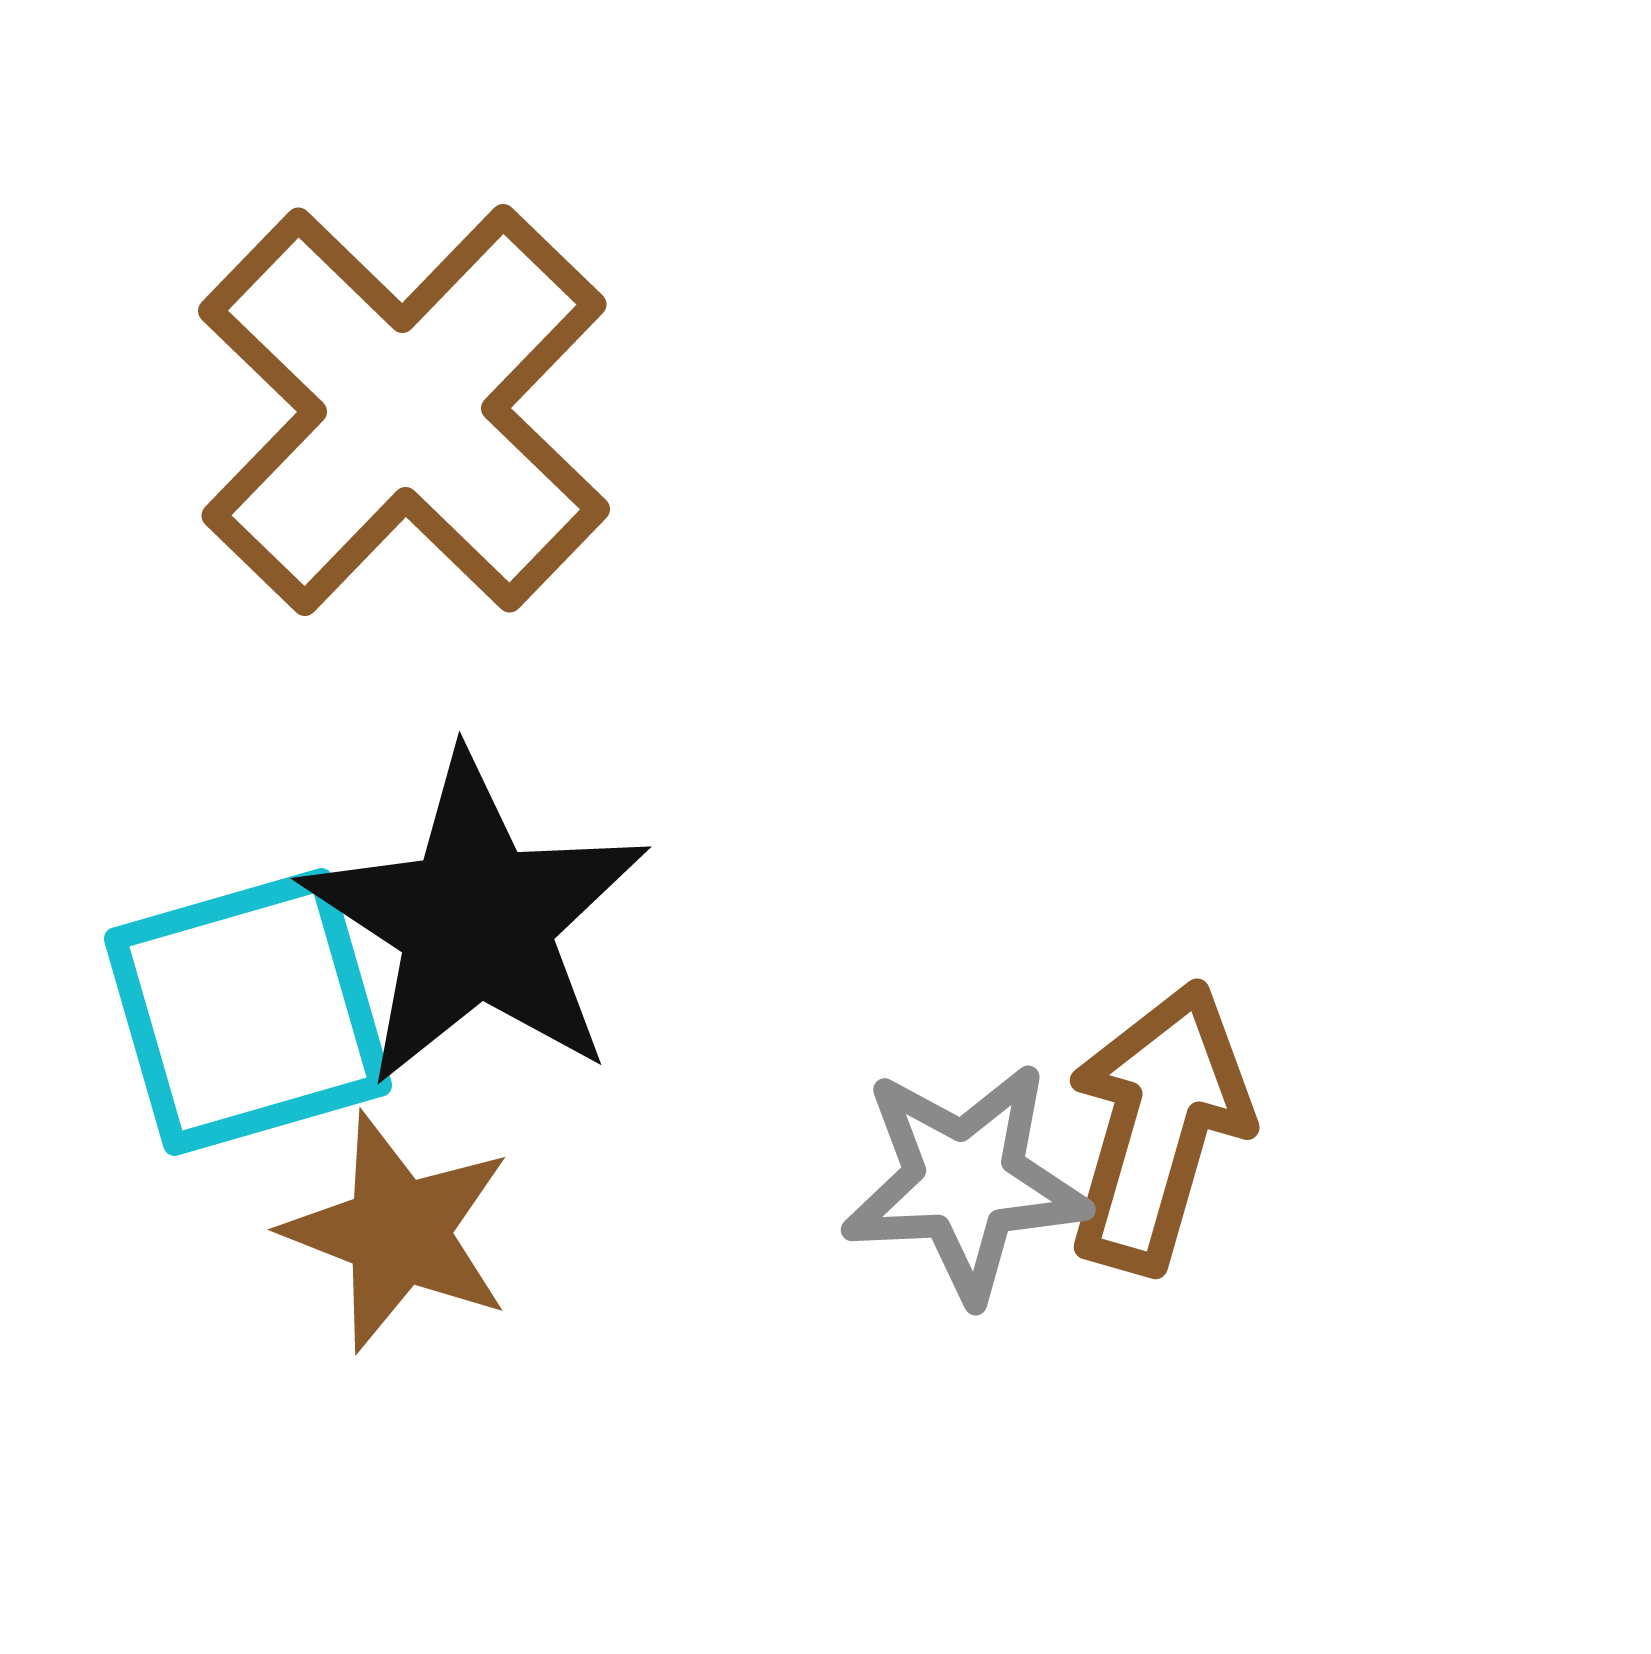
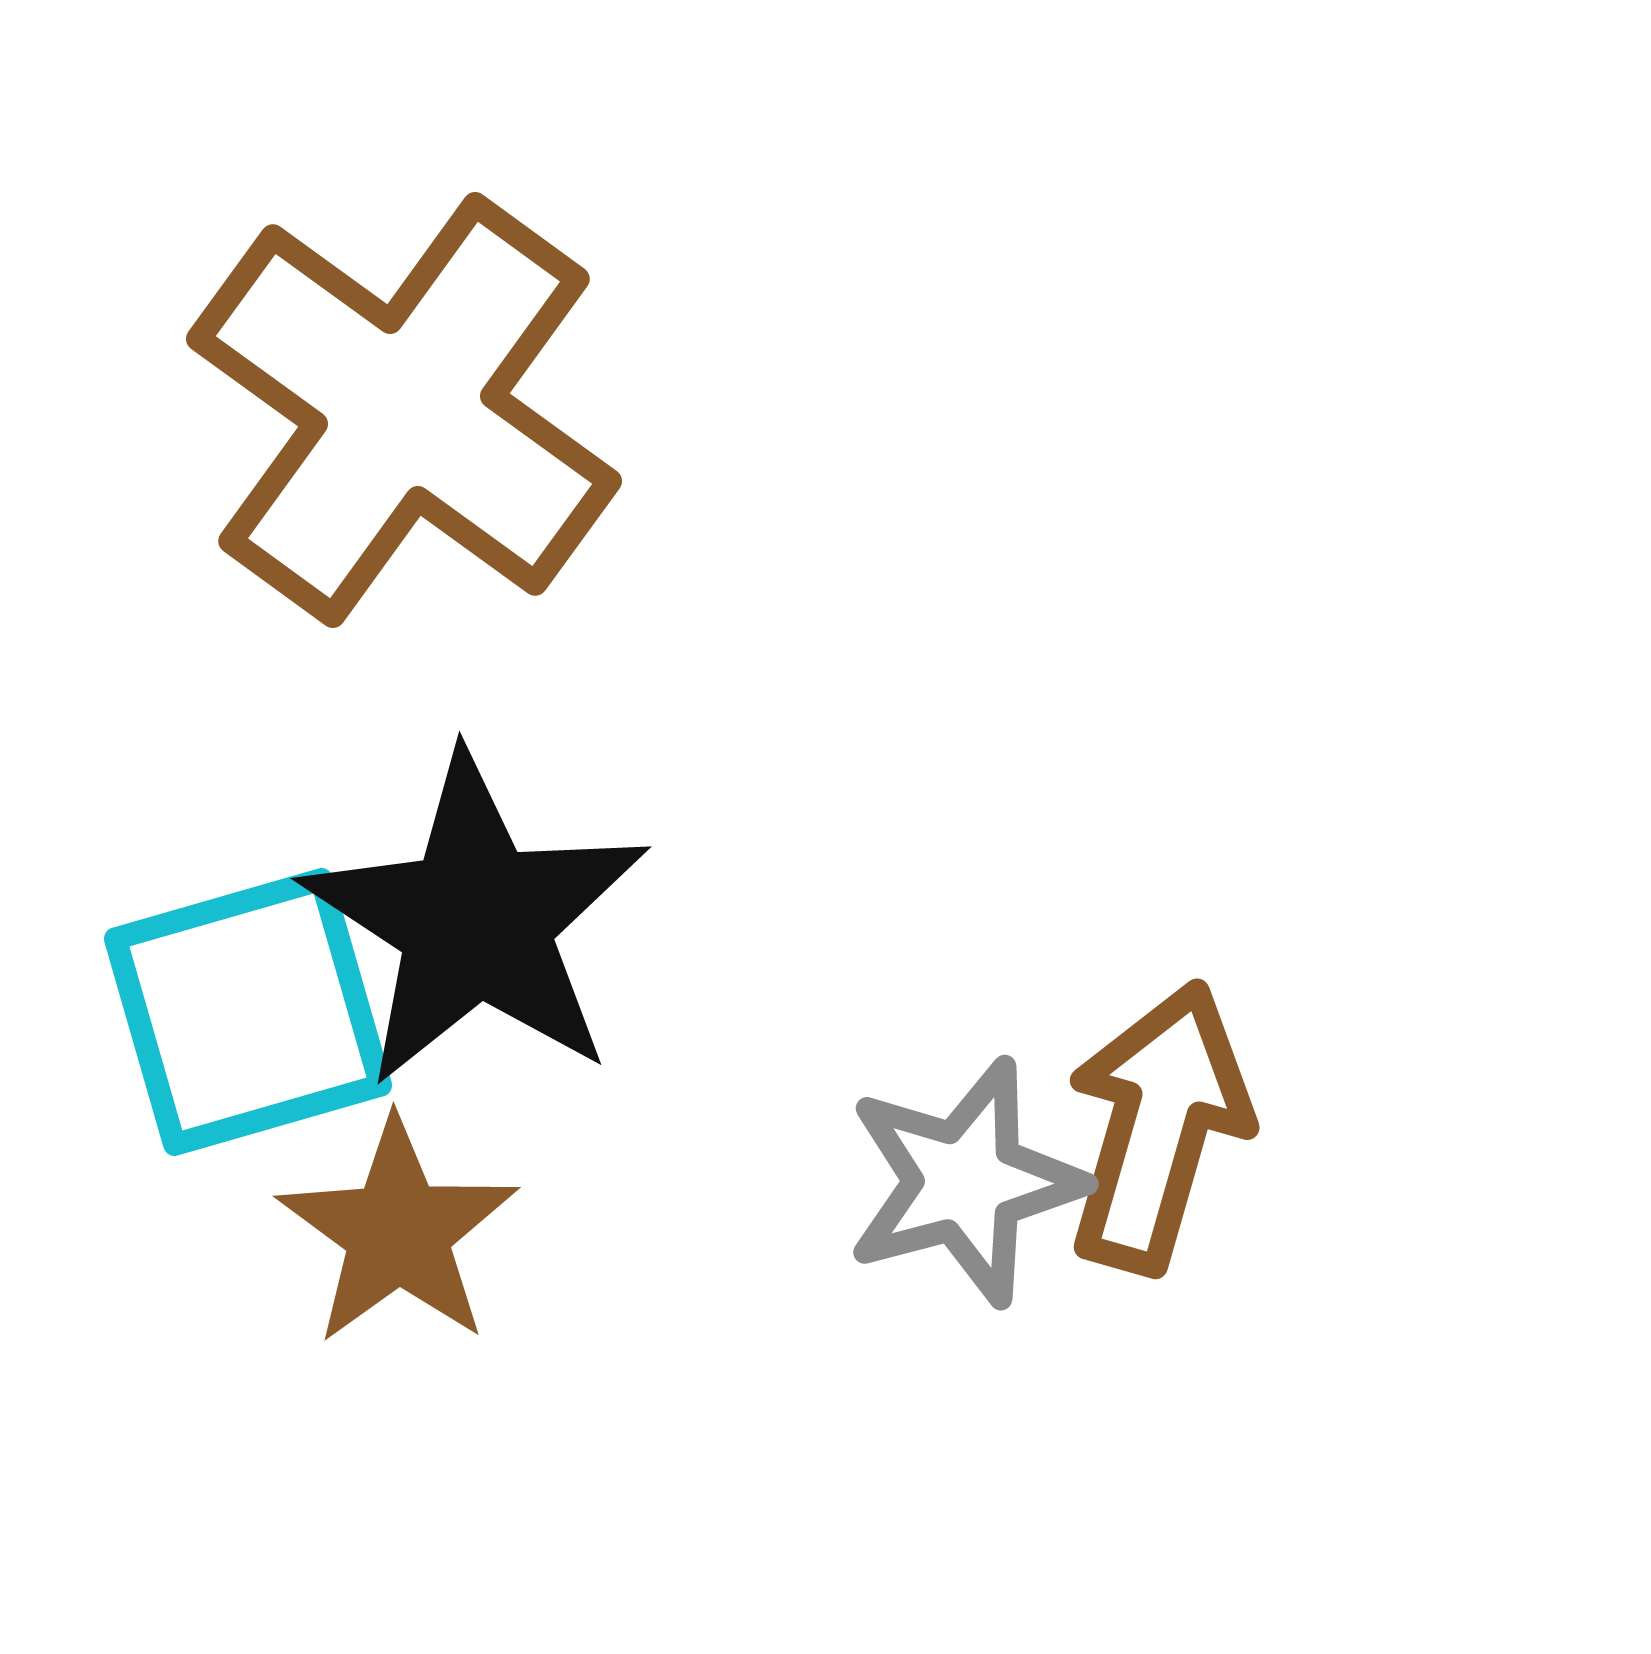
brown cross: rotated 8 degrees counterclockwise
gray star: rotated 12 degrees counterclockwise
brown star: rotated 15 degrees clockwise
